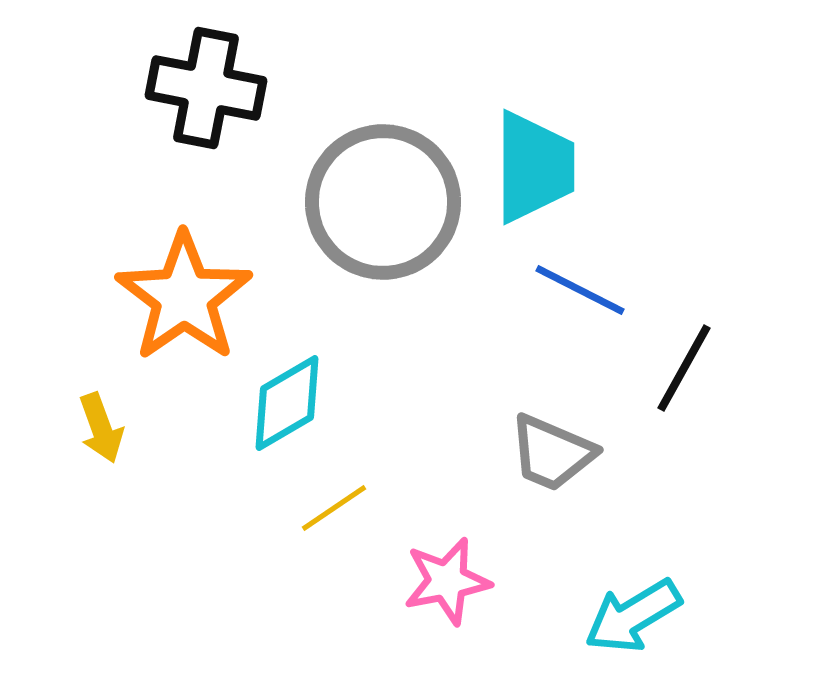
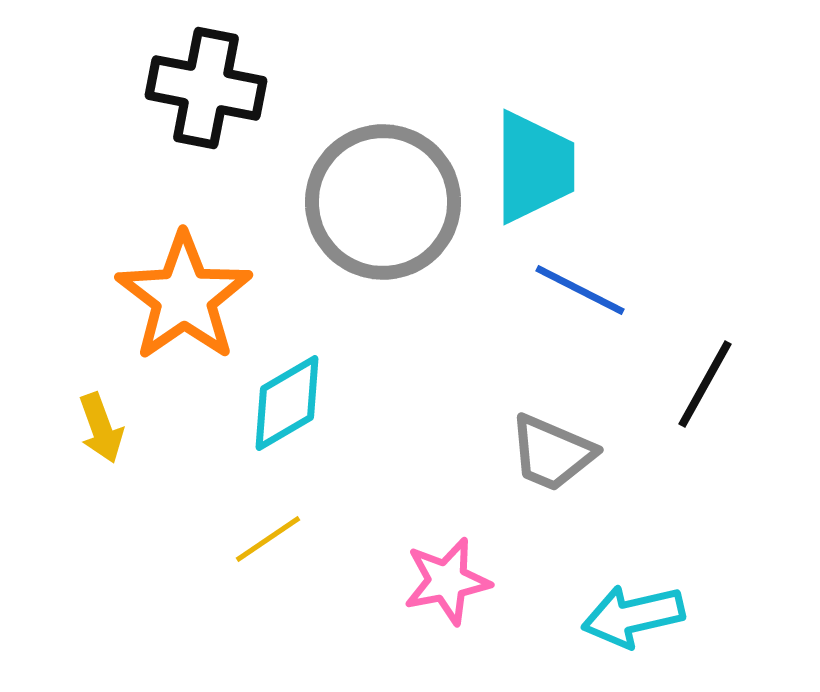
black line: moved 21 px right, 16 px down
yellow line: moved 66 px left, 31 px down
cyan arrow: rotated 18 degrees clockwise
